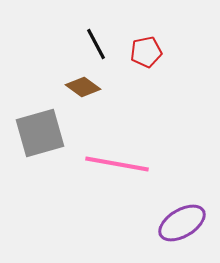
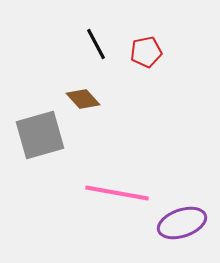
brown diamond: moved 12 px down; rotated 12 degrees clockwise
gray square: moved 2 px down
pink line: moved 29 px down
purple ellipse: rotated 12 degrees clockwise
